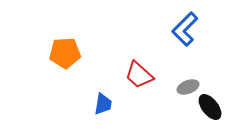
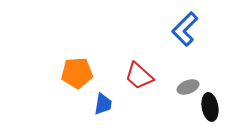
orange pentagon: moved 12 px right, 20 px down
red trapezoid: moved 1 px down
black ellipse: rotated 28 degrees clockwise
